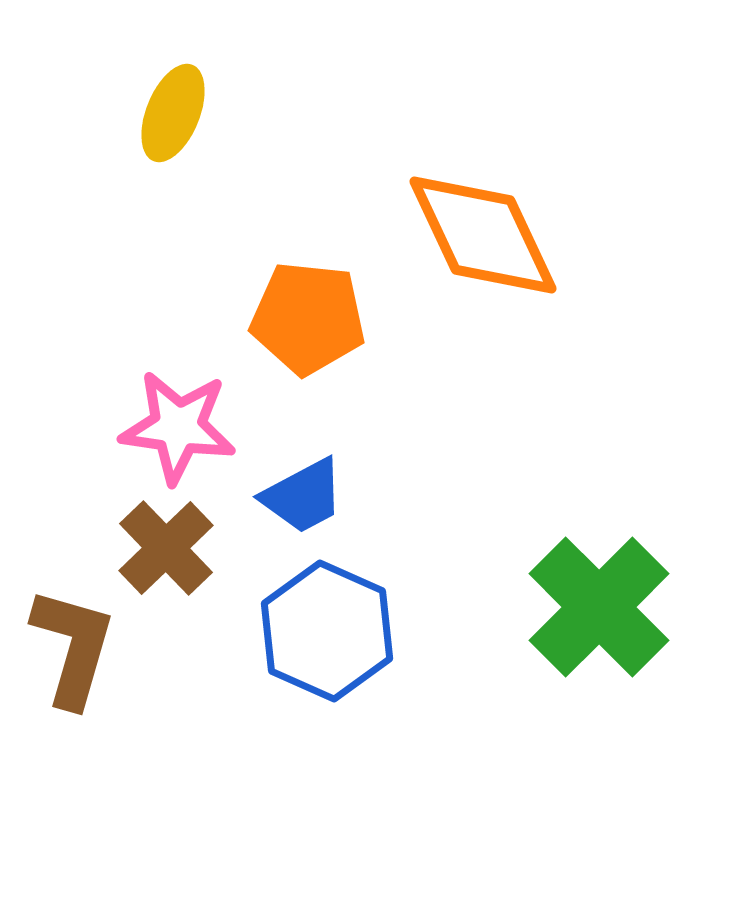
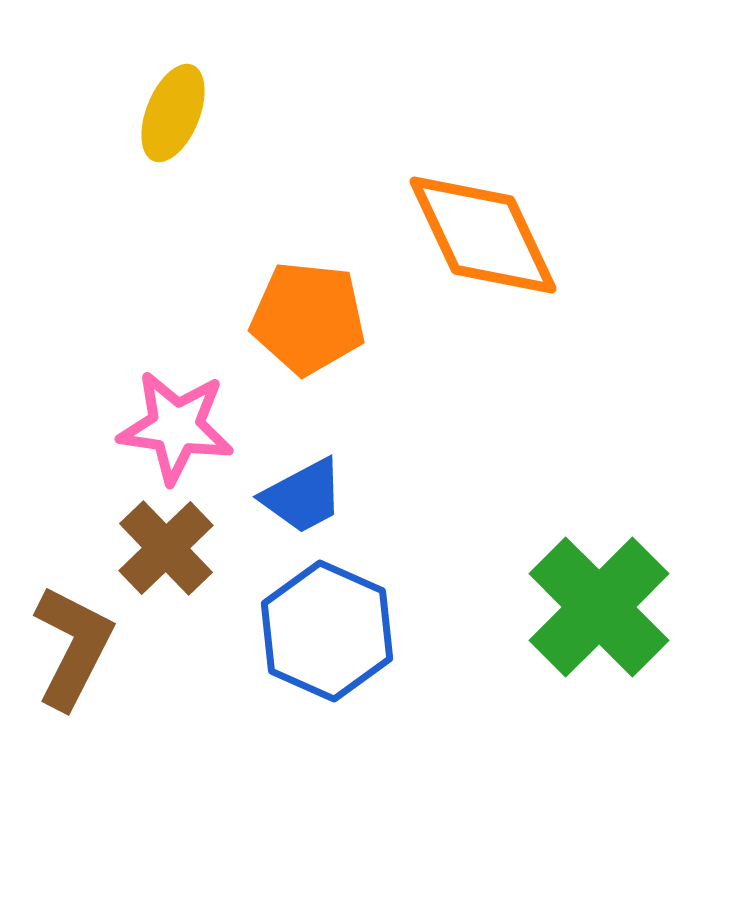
pink star: moved 2 px left
brown L-shape: rotated 11 degrees clockwise
